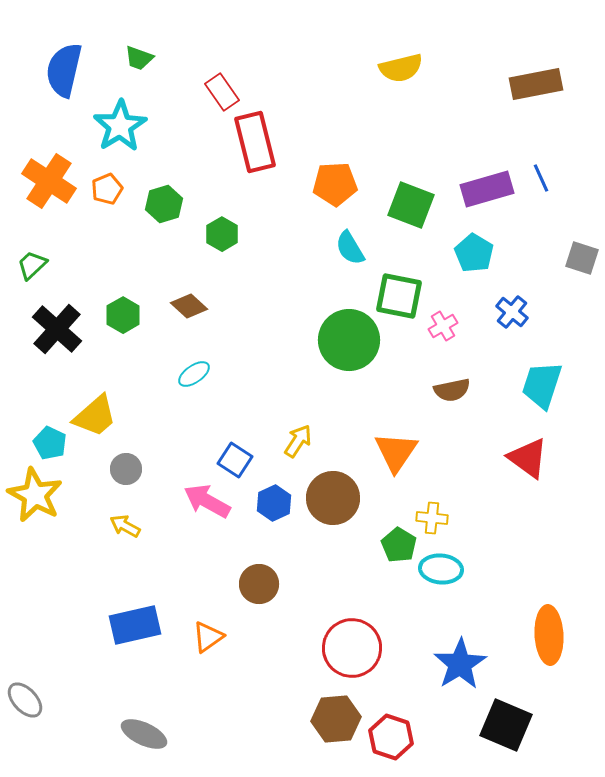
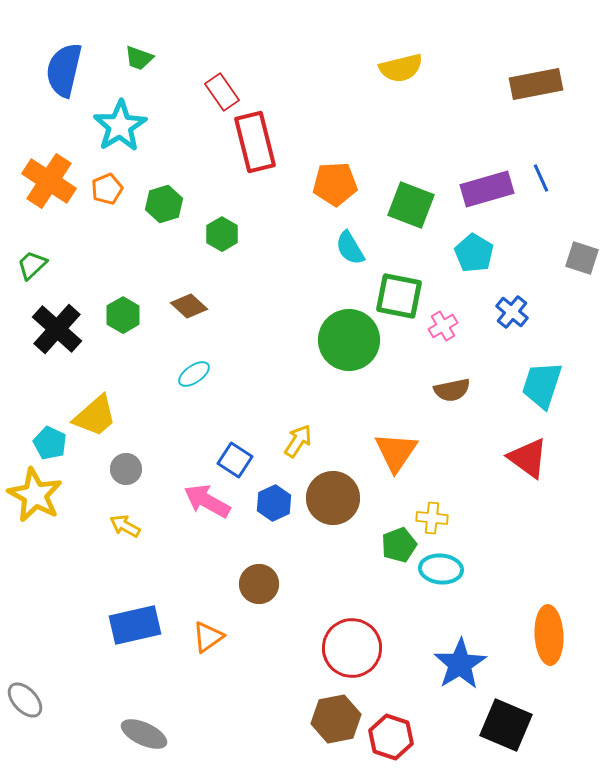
green pentagon at (399, 545): rotated 20 degrees clockwise
brown hexagon at (336, 719): rotated 6 degrees counterclockwise
